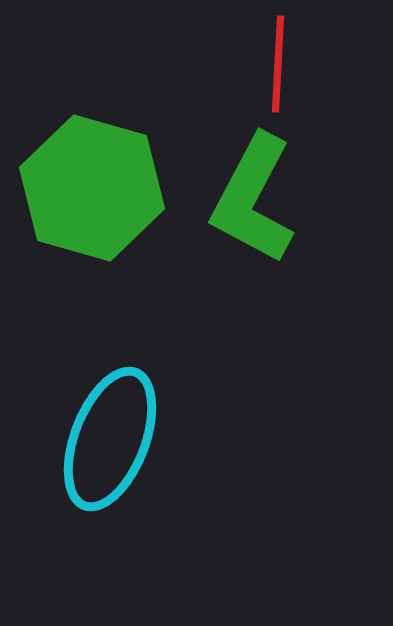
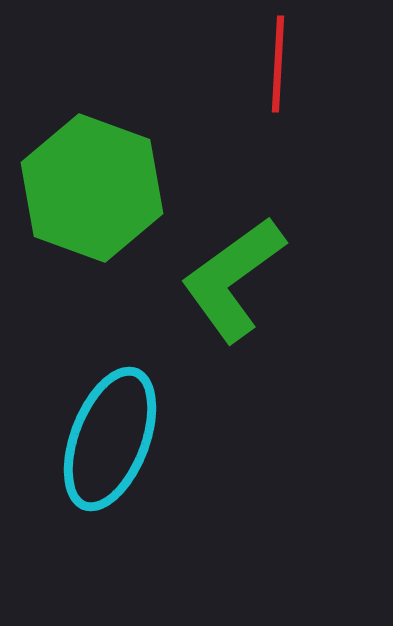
green hexagon: rotated 4 degrees clockwise
green L-shape: moved 20 px left, 80 px down; rotated 26 degrees clockwise
